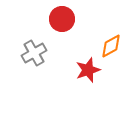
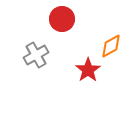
gray cross: moved 2 px right, 2 px down
red star: rotated 15 degrees counterclockwise
